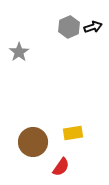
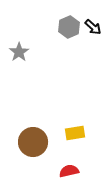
black arrow: rotated 60 degrees clockwise
yellow rectangle: moved 2 px right
red semicircle: moved 8 px right, 4 px down; rotated 138 degrees counterclockwise
